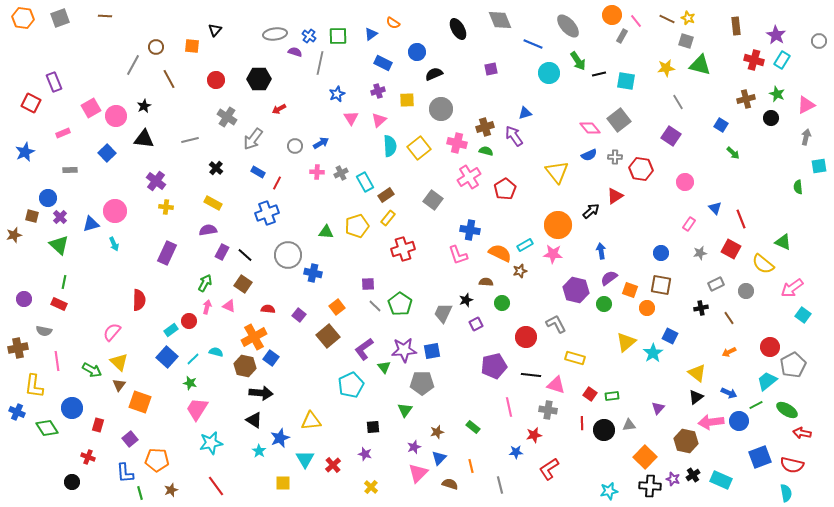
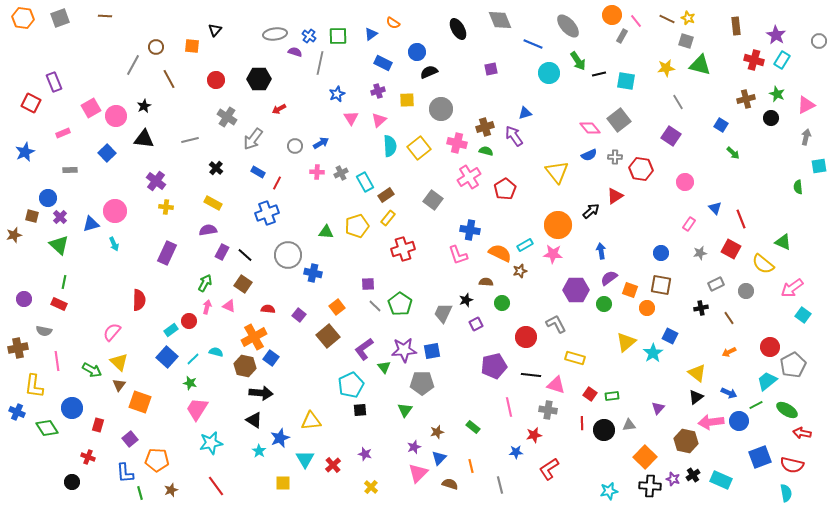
black semicircle at (434, 74): moved 5 px left, 2 px up
purple hexagon at (576, 290): rotated 15 degrees counterclockwise
black square at (373, 427): moved 13 px left, 17 px up
